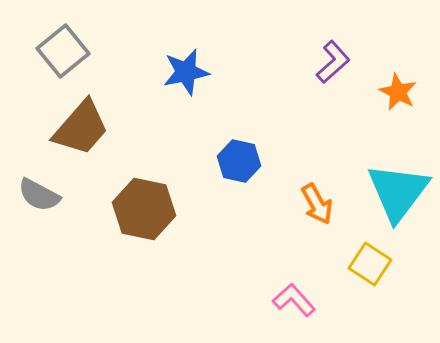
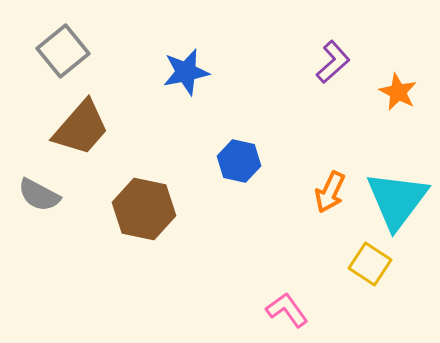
cyan triangle: moved 1 px left, 8 px down
orange arrow: moved 13 px right, 12 px up; rotated 54 degrees clockwise
pink L-shape: moved 7 px left, 10 px down; rotated 6 degrees clockwise
